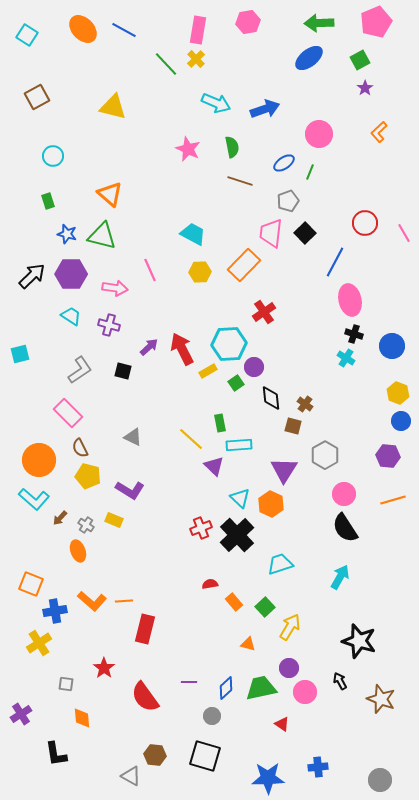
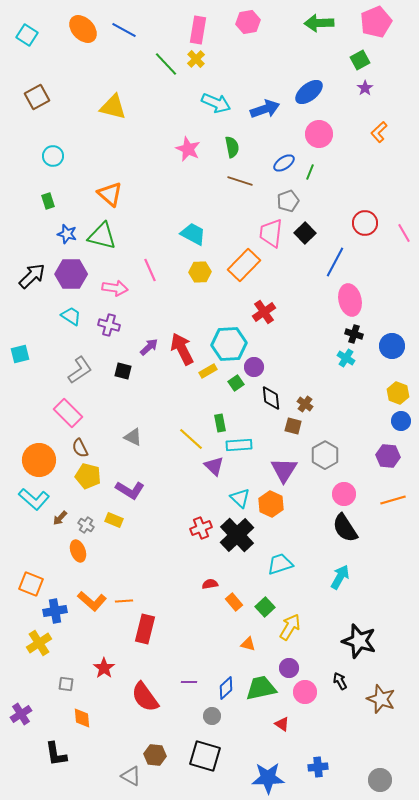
blue ellipse at (309, 58): moved 34 px down
